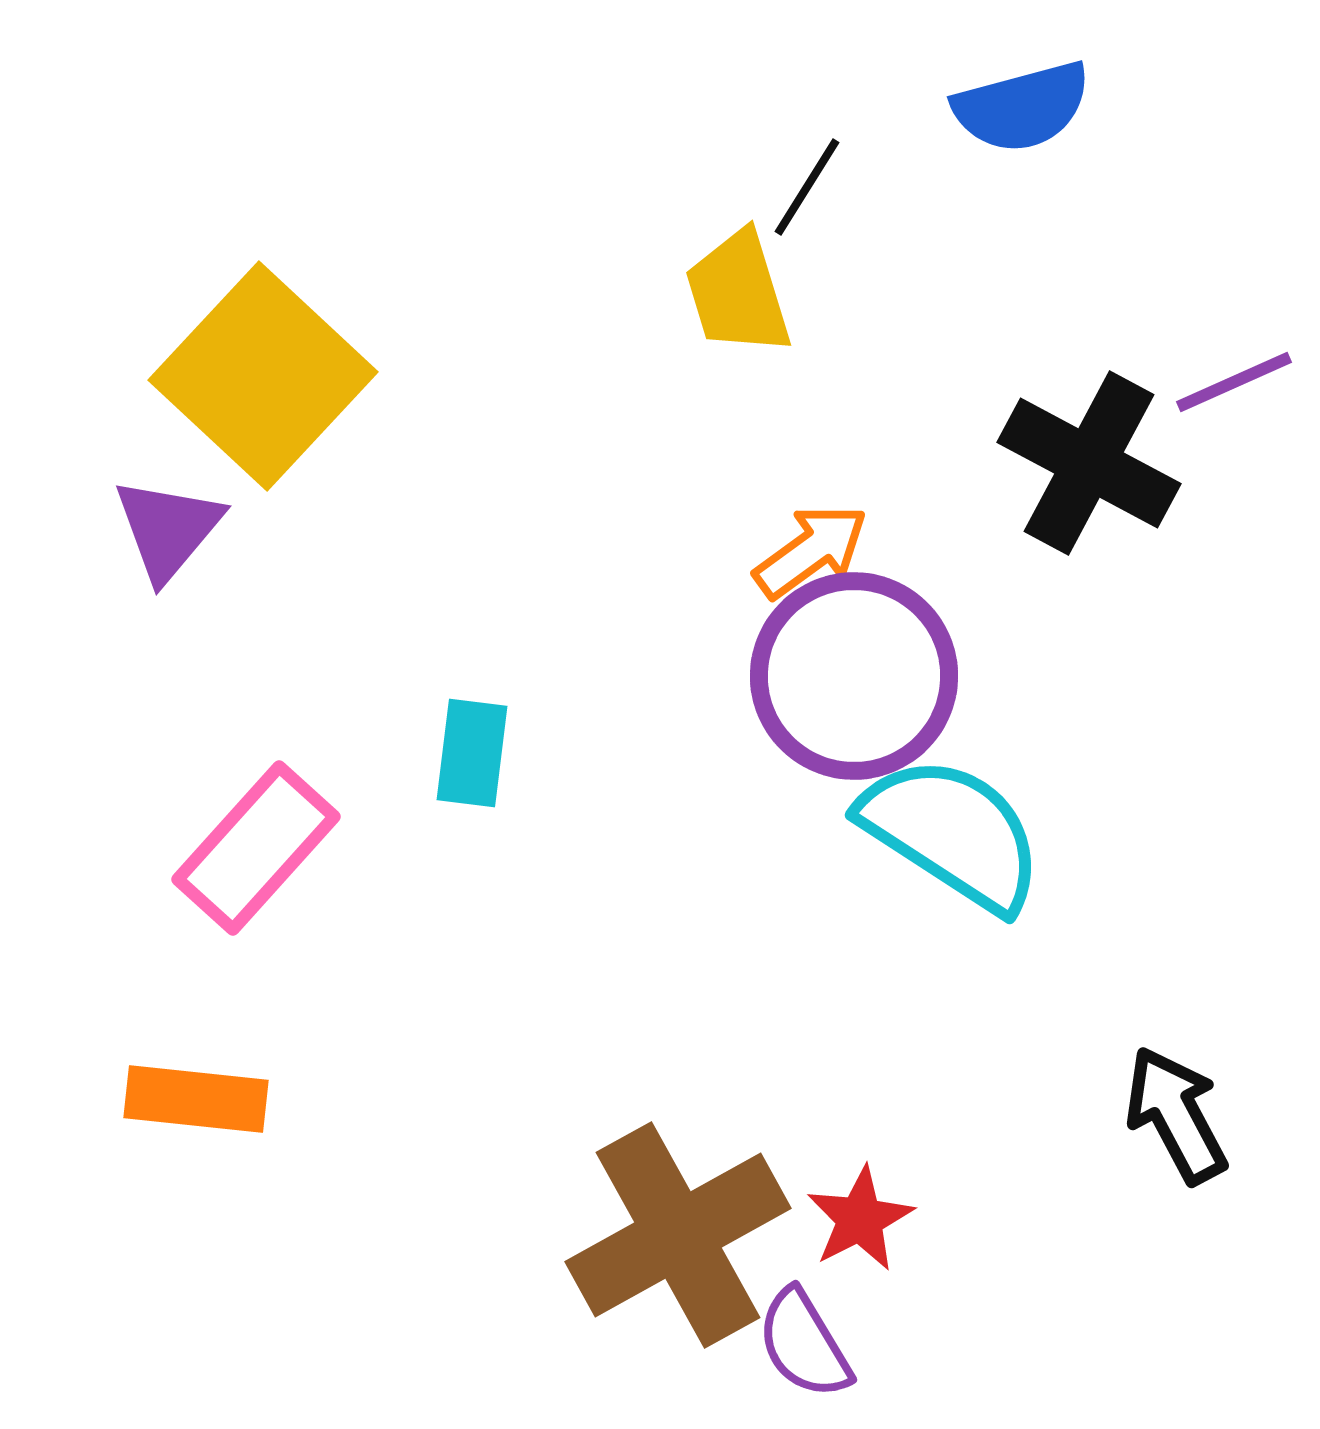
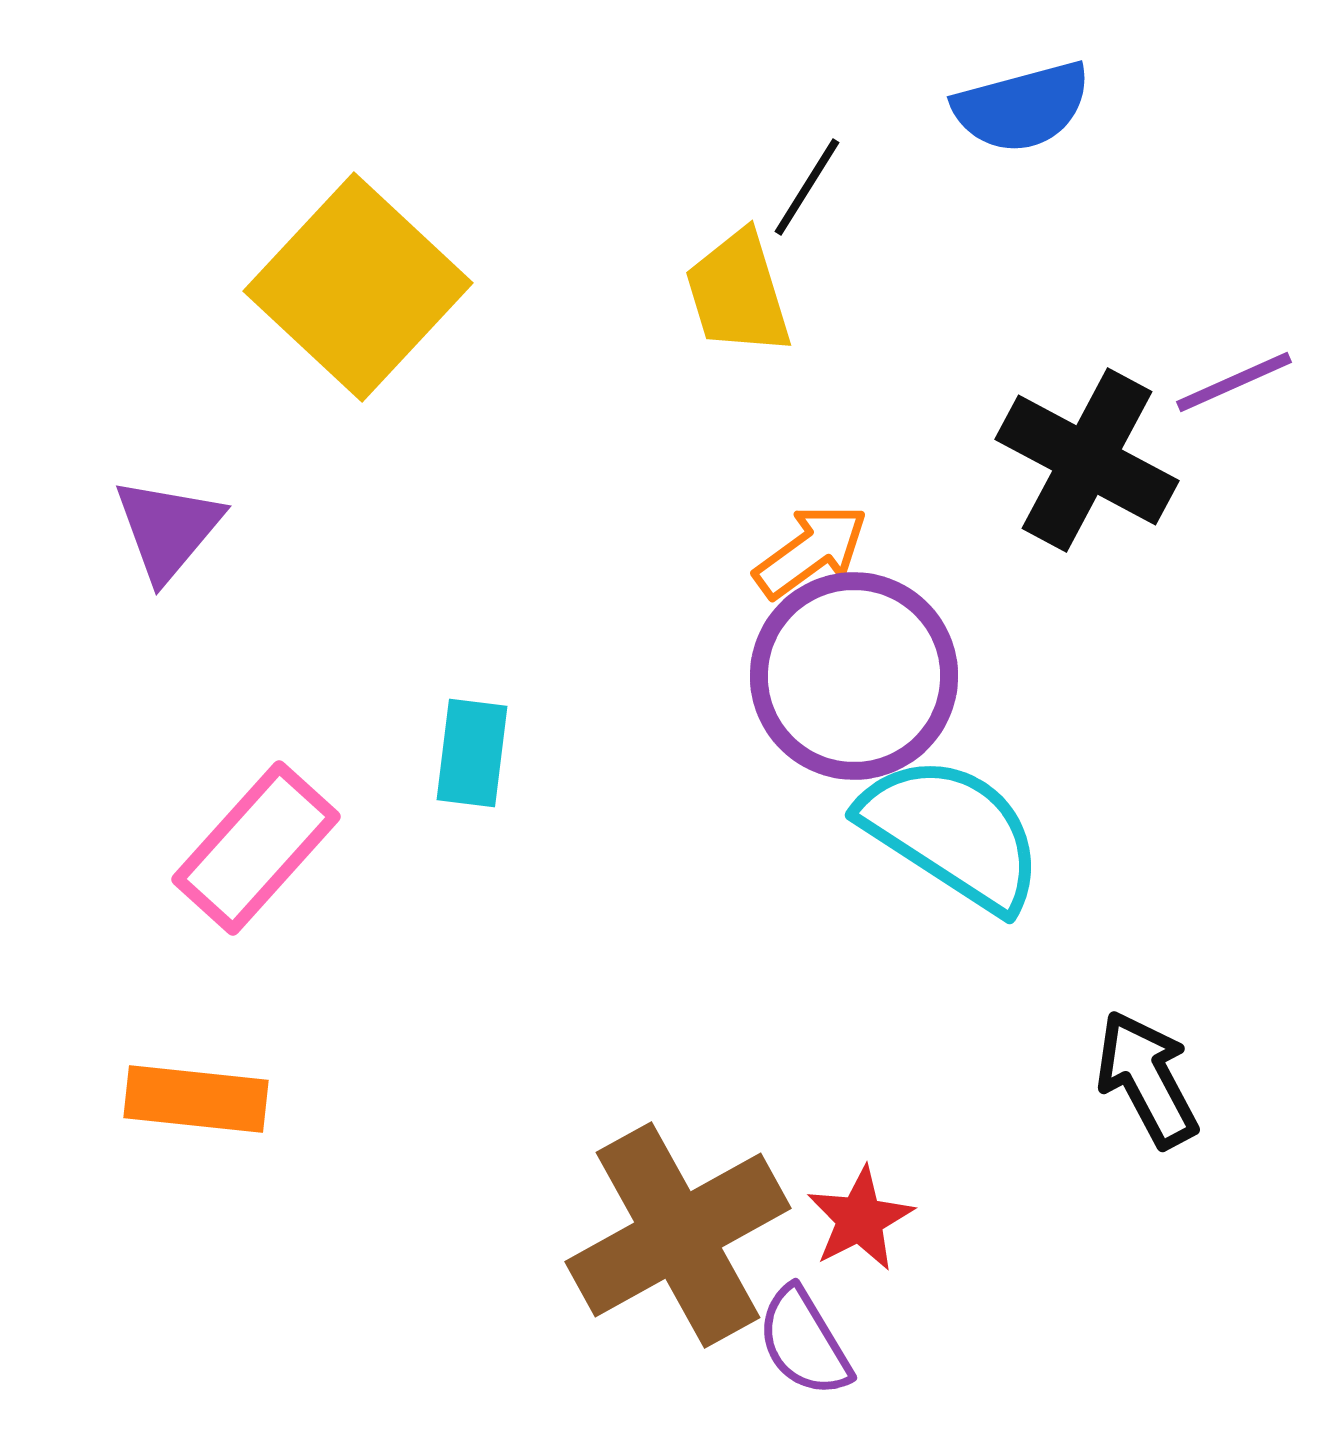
yellow square: moved 95 px right, 89 px up
black cross: moved 2 px left, 3 px up
black arrow: moved 29 px left, 36 px up
purple semicircle: moved 2 px up
